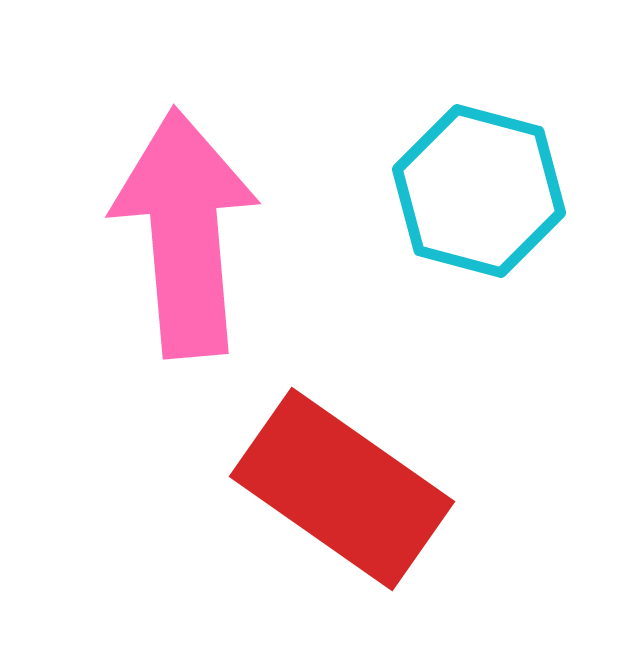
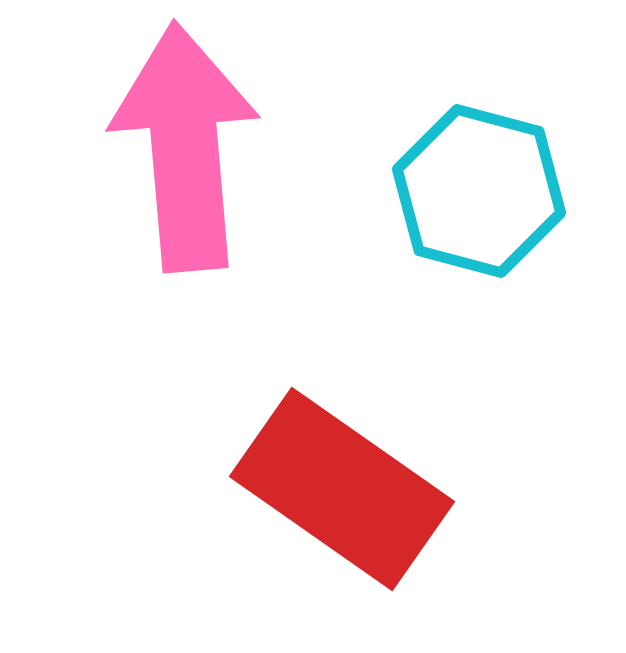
pink arrow: moved 86 px up
